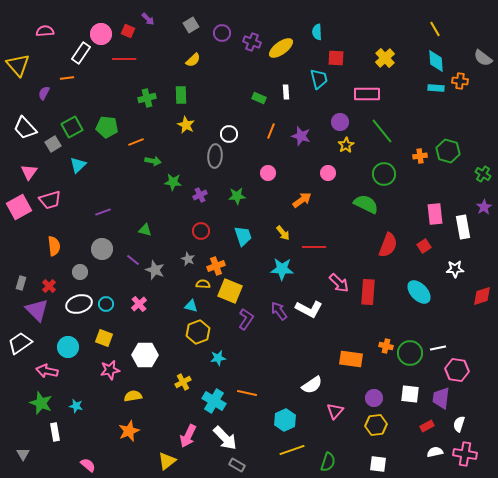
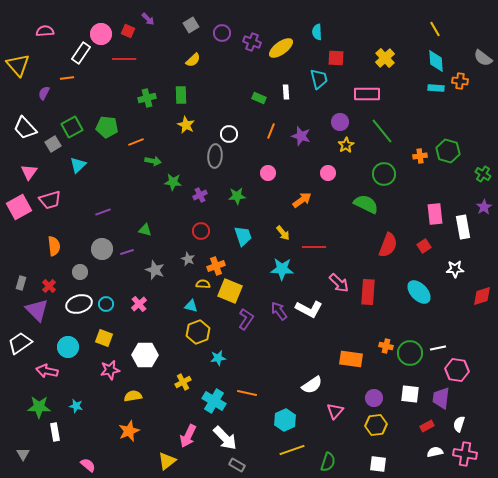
purple line at (133, 260): moved 6 px left, 8 px up; rotated 56 degrees counterclockwise
green star at (41, 403): moved 2 px left, 4 px down; rotated 20 degrees counterclockwise
